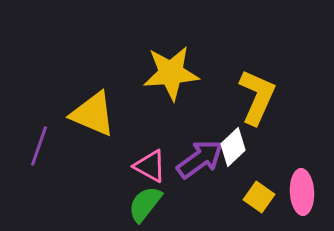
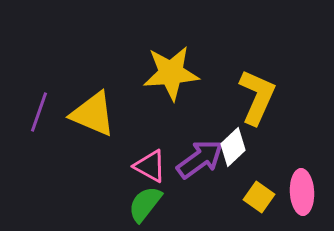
purple line: moved 34 px up
